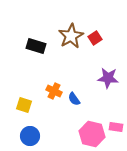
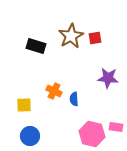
red square: rotated 24 degrees clockwise
blue semicircle: rotated 32 degrees clockwise
yellow square: rotated 21 degrees counterclockwise
